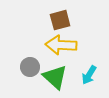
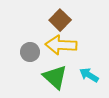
brown square: rotated 30 degrees counterclockwise
gray circle: moved 15 px up
cyan arrow: rotated 90 degrees clockwise
